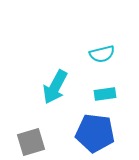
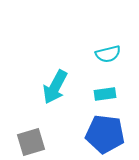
cyan semicircle: moved 6 px right
blue pentagon: moved 10 px right, 1 px down
